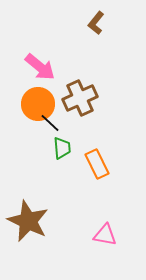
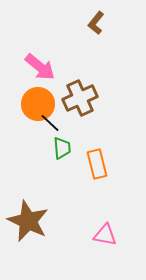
orange rectangle: rotated 12 degrees clockwise
